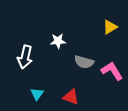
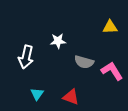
yellow triangle: rotated 28 degrees clockwise
white arrow: moved 1 px right
